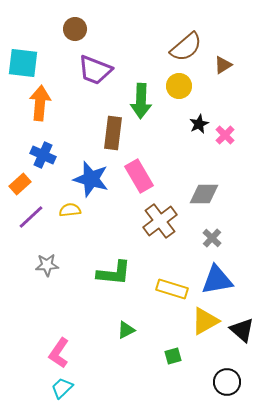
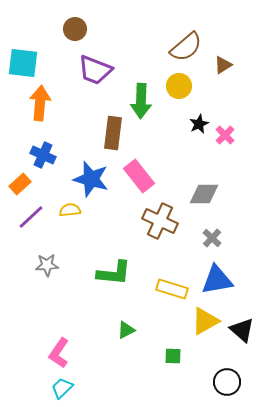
pink rectangle: rotated 8 degrees counterclockwise
brown cross: rotated 28 degrees counterclockwise
green square: rotated 18 degrees clockwise
